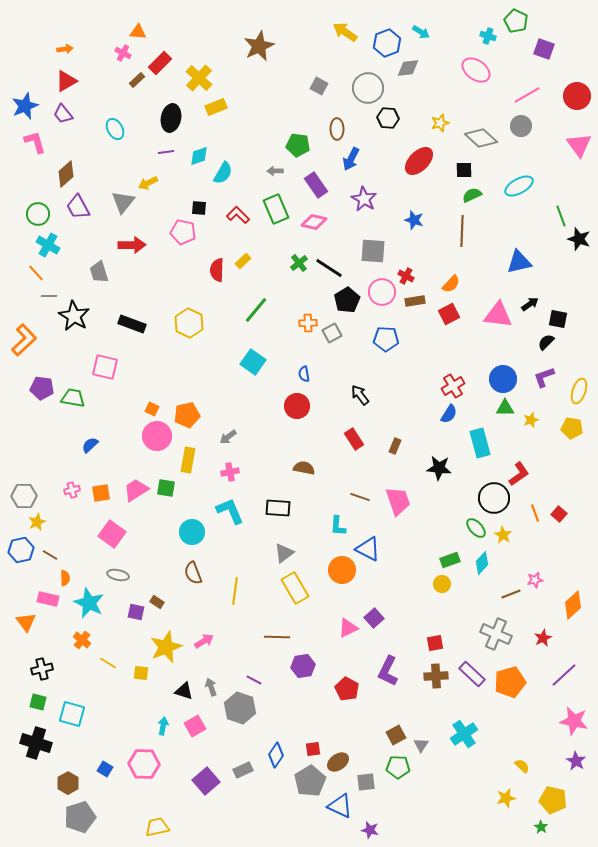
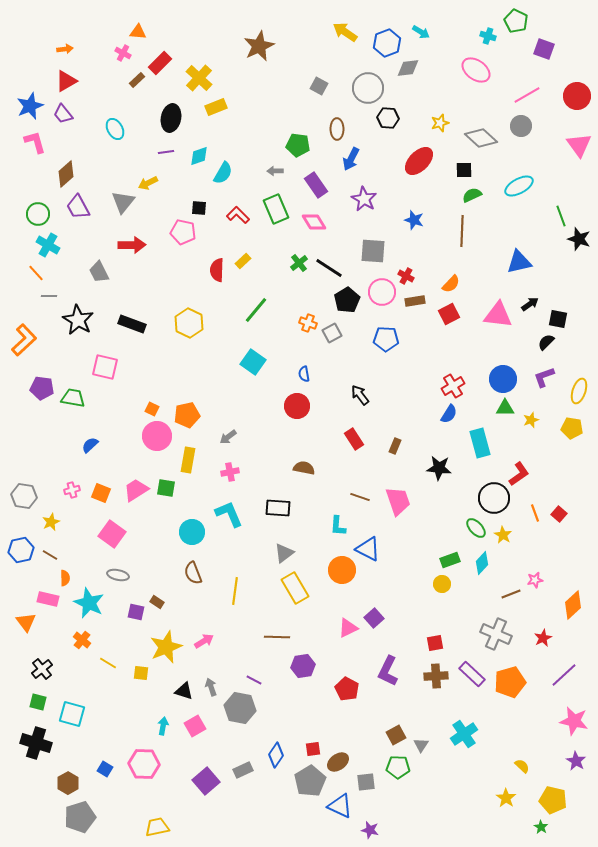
blue star at (25, 106): moved 5 px right
pink diamond at (314, 222): rotated 45 degrees clockwise
gray trapezoid at (99, 272): rotated 10 degrees counterclockwise
black star at (74, 316): moved 4 px right, 4 px down
orange cross at (308, 323): rotated 24 degrees clockwise
orange square at (101, 493): rotated 30 degrees clockwise
gray hexagon at (24, 496): rotated 10 degrees clockwise
cyan L-shape at (230, 511): moved 1 px left, 3 px down
yellow star at (37, 522): moved 14 px right
black cross at (42, 669): rotated 25 degrees counterclockwise
gray hexagon at (240, 708): rotated 8 degrees counterclockwise
yellow star at (506, 798): rotated 24 degrees counterclockwise
